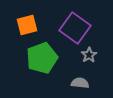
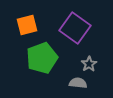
gray star: moved 9 px down
gray semicircle: moved 2 px left
